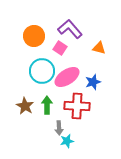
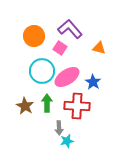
blue star: rotated 21 degrees counterclockwise
green arrow: moved 2 px up
